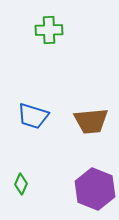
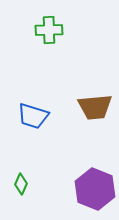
brown trapezoid: moved 4 px right, 14 px up
